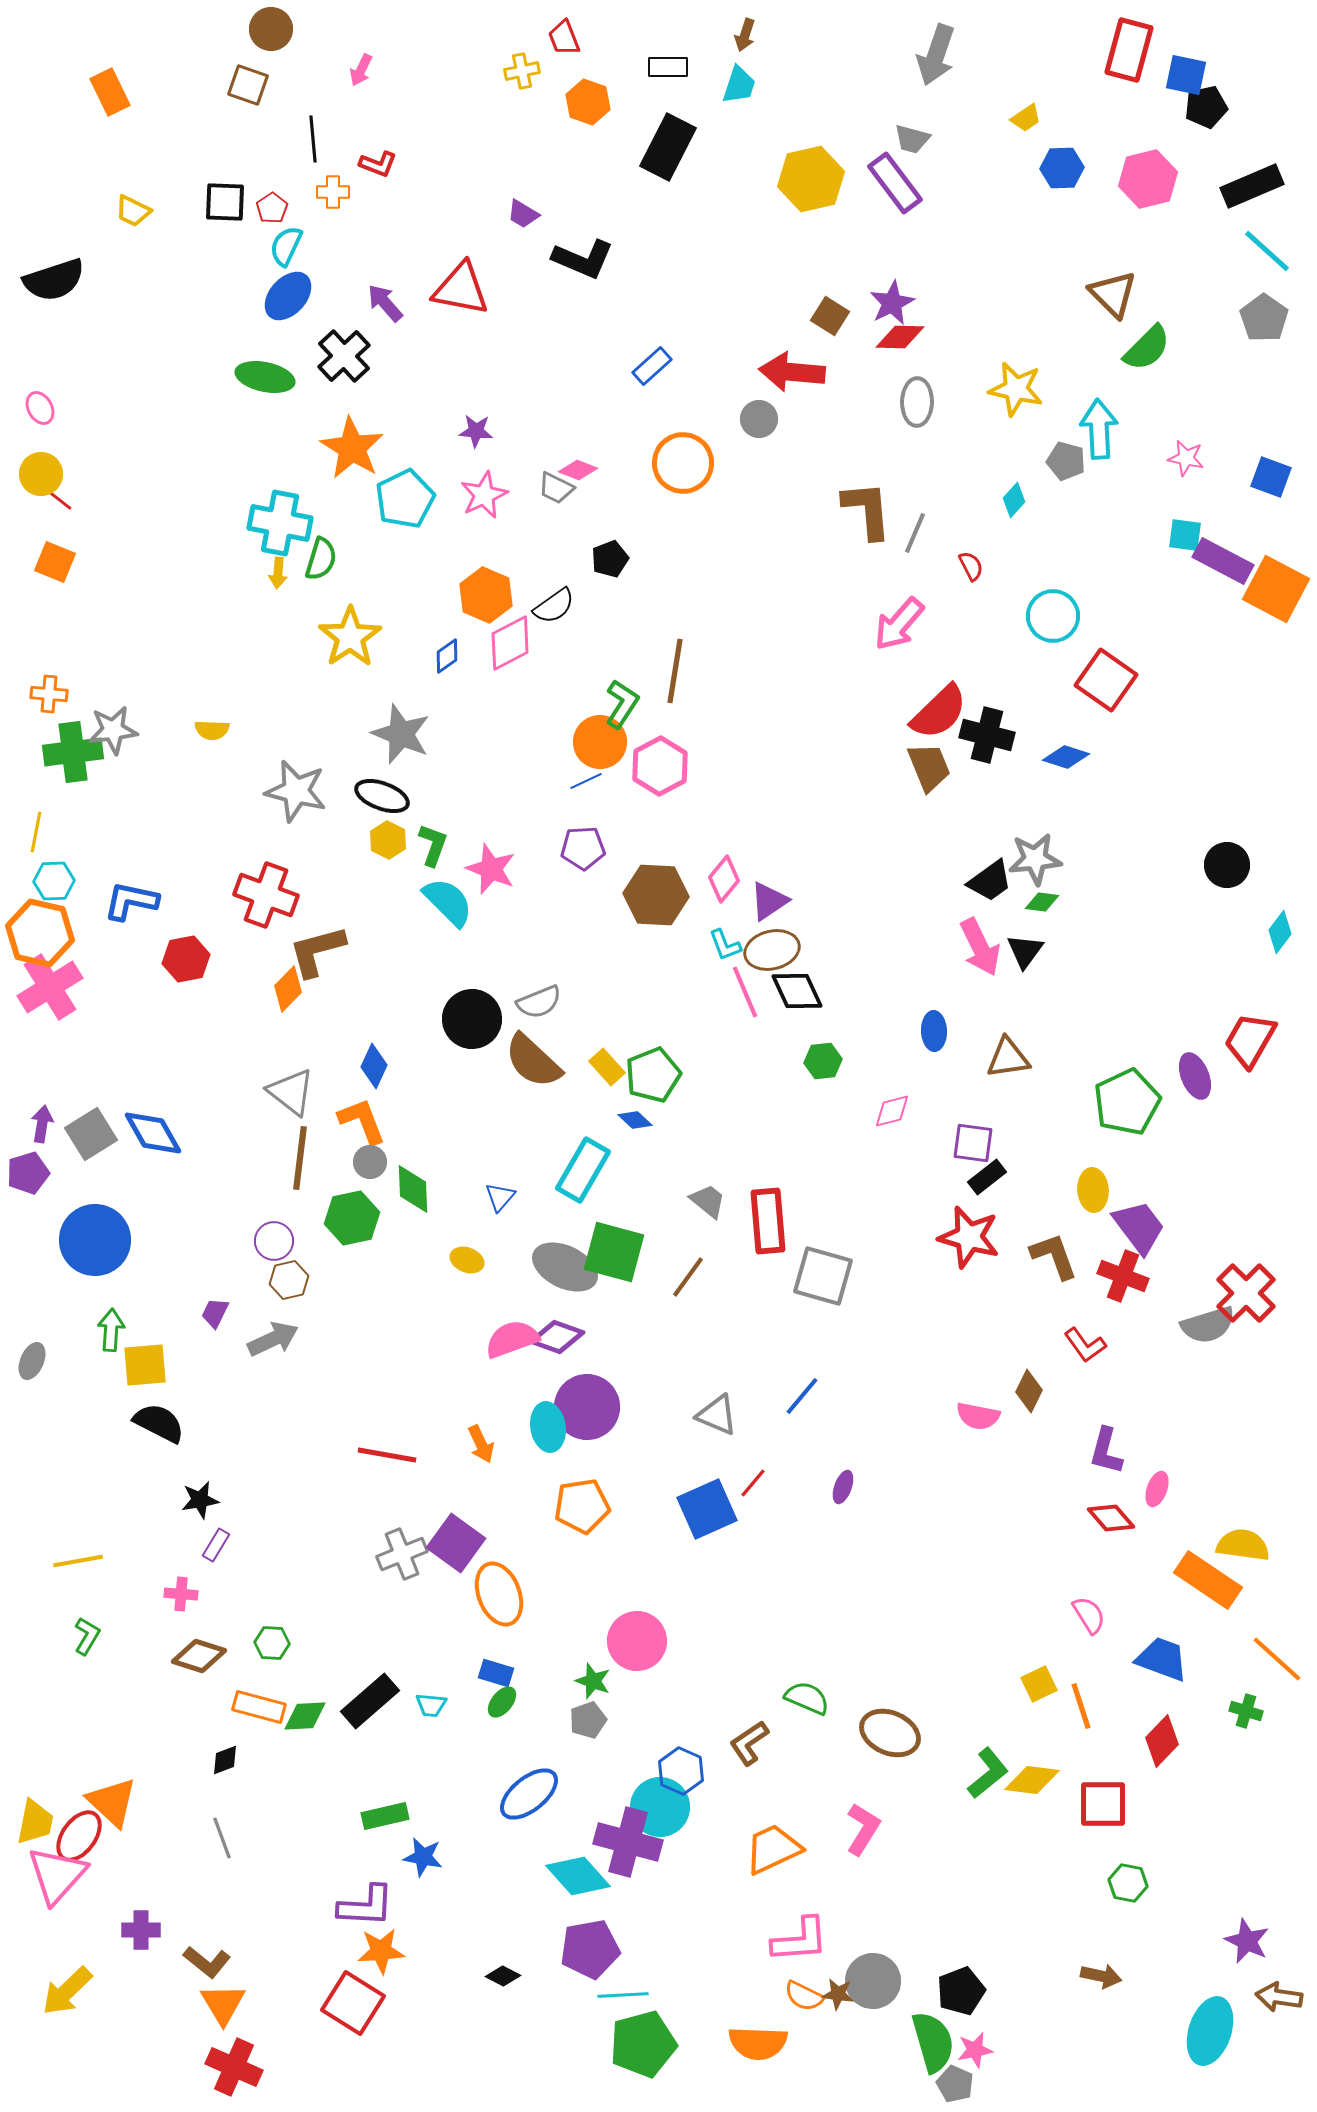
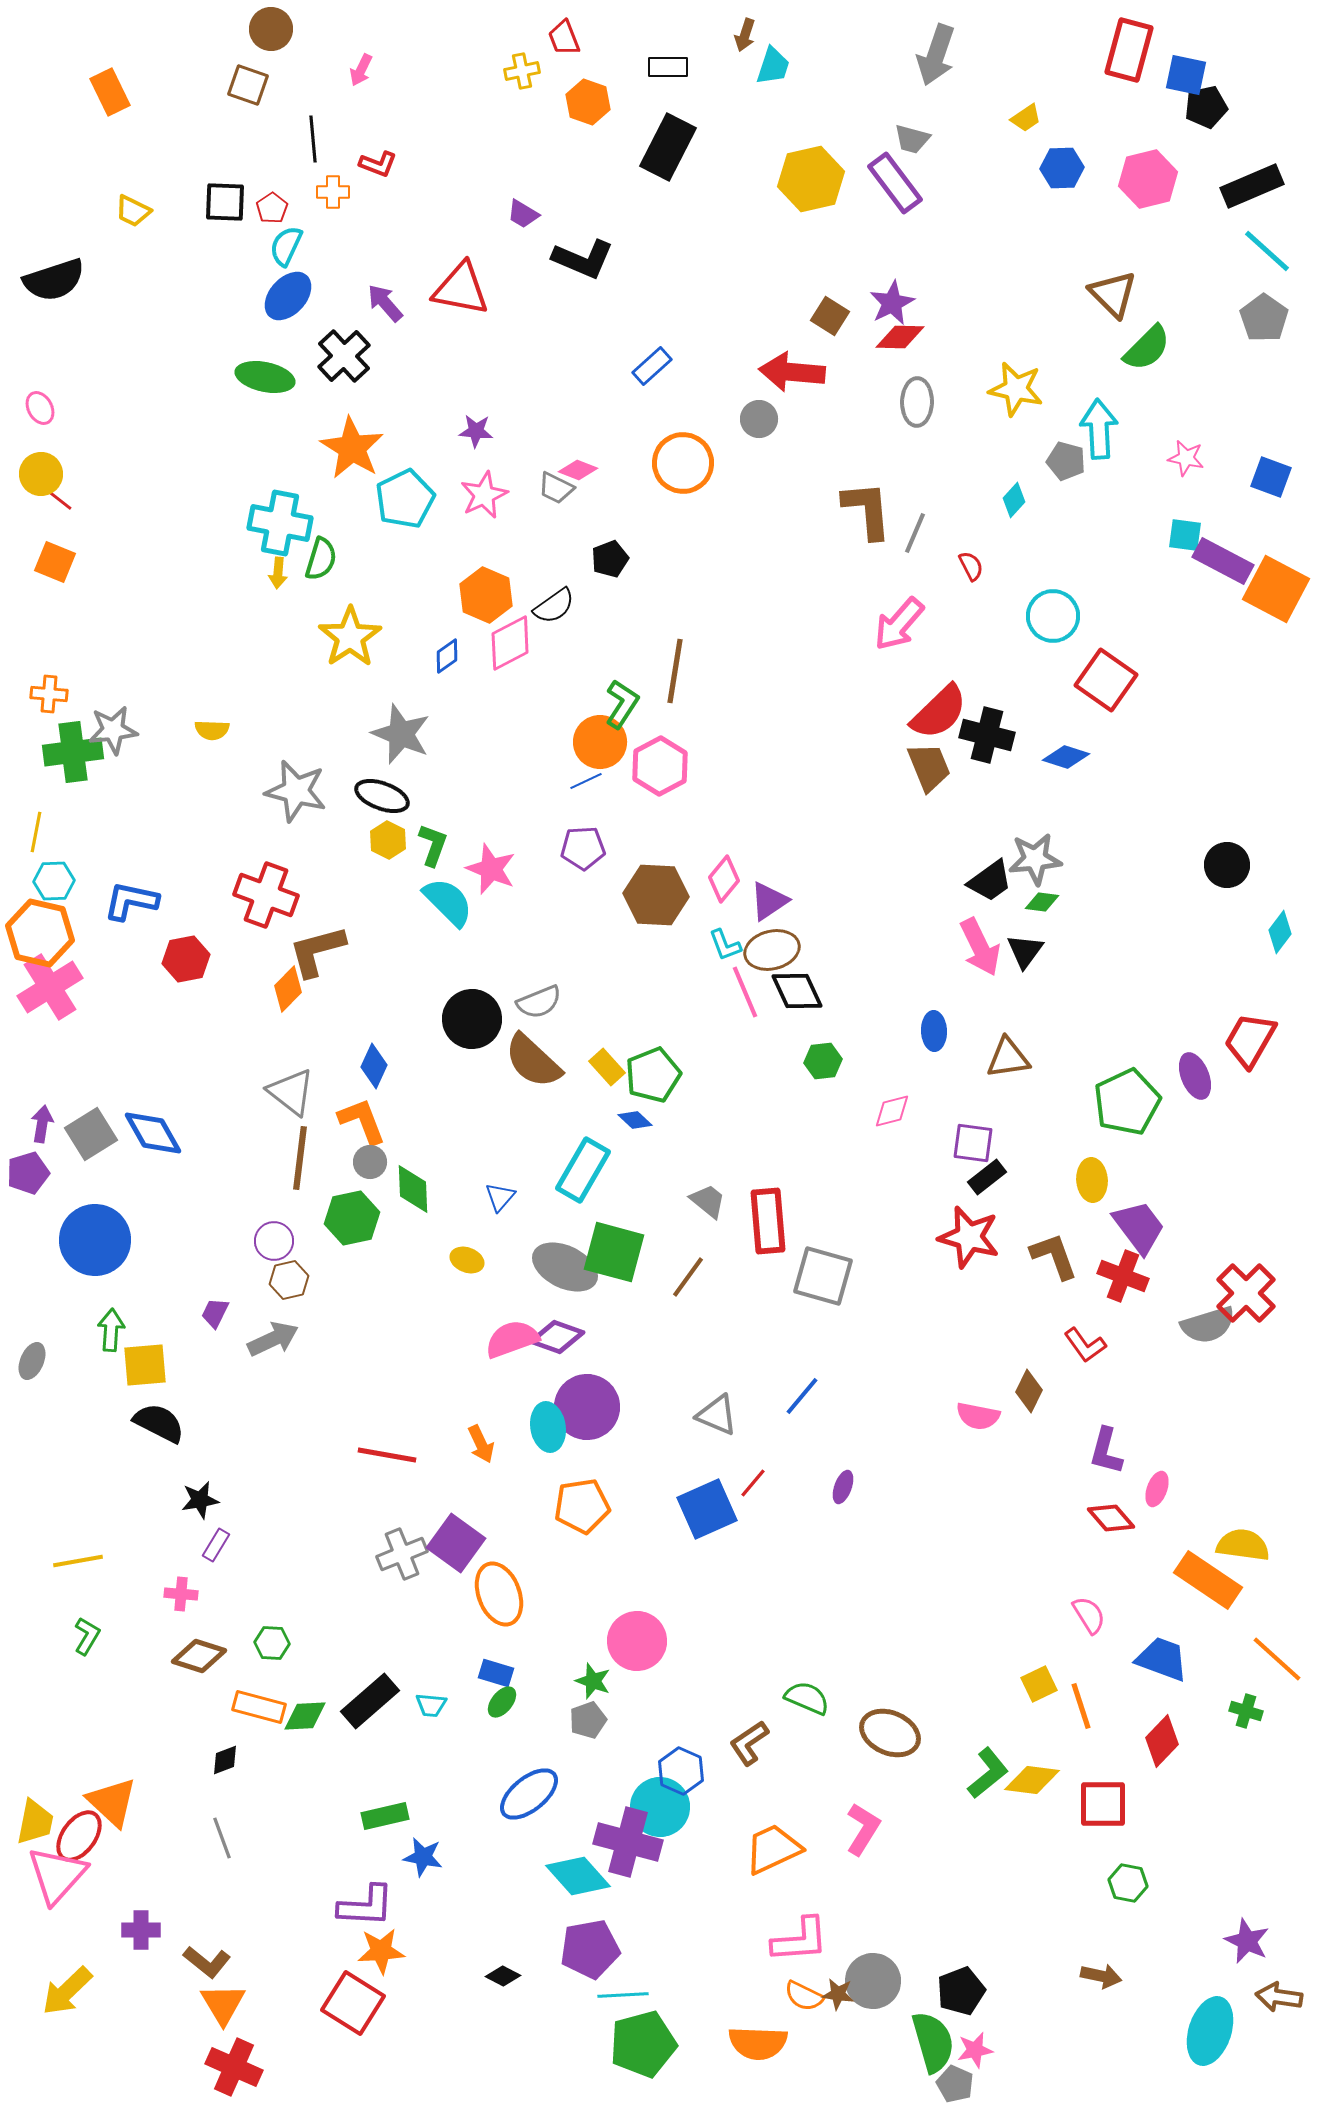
cyan trapezoid at (739, 85): moved 34 px right, 19 px up
yellow ellipse at (1093, 1190): moved 1 px left, 10 px up
